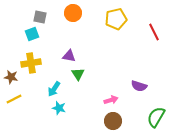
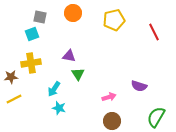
yellow pentagon: moved 2 px left, 1 px down
brown star: rotated 16 degrees counterclockwise
pink arrow: moved 2 px left, 3 px up
brown circle: moved 1 px left
